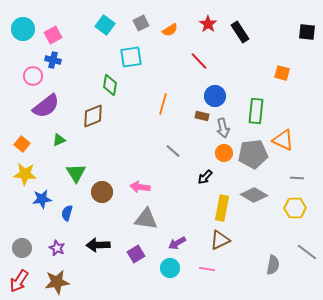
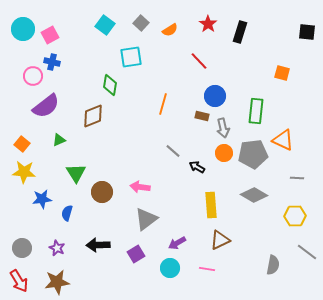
gray square at (141, 23): rotated 21 degrees counterclockwise
black rectangle at (240, 32): rotated 50 degrees clockwise
pink square at (53, 35): moved 3 px left
blue cross at (53, 60): moved 1 px left, 2 px down
yellow star at (25, 174): moved 1 px left, 2 px up
black arrow at (205, 177): moved 8 px left, 10 px up; rotated 77 degrees clockwise
yellow rectangle at (222, 208): moved 11 px left, 3 px up; rotated 15 degrees counterclockwise
yellow hexagon at (295, 208): moved 8 px down
gray triangle at (146, 219): rotated 45 degrees counterclockwise
red arrow at (19, 281): rotated 65 degrees counterclockwise
